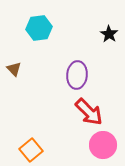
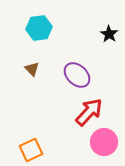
brown triangle: moved 18 px right
purple ellipse: rotated 52 degrees counterclockwise
red arrow: rotated 92 degrees counterclockwise
pink circle: moved 1 px right, 3 px up
orange square: rotated 15 degrees clockwise
